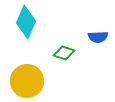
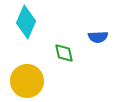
green diamond: rotated 60 degrees clockwise
